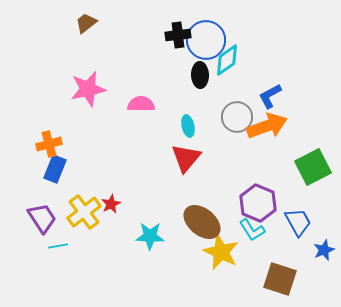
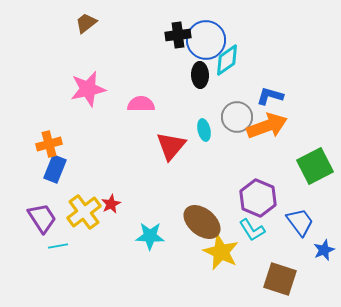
blue L-shape: rotated 44 degrees clockwise
cyan ellipse: moved 16 px right, 4 px down
red triangle: moved 15 px left, 12 px up
green square: moved 2 px right, 1 px up
purple hexagon: moved 5 px up
blue trapezoid: moved 2 px right; rotated 8 degrees counterclockwise
